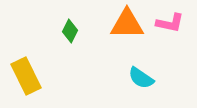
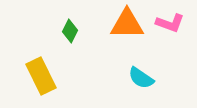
pink L-shape: rotated 8 degrees clockwise
yellow rectangle: moved 15 px right
